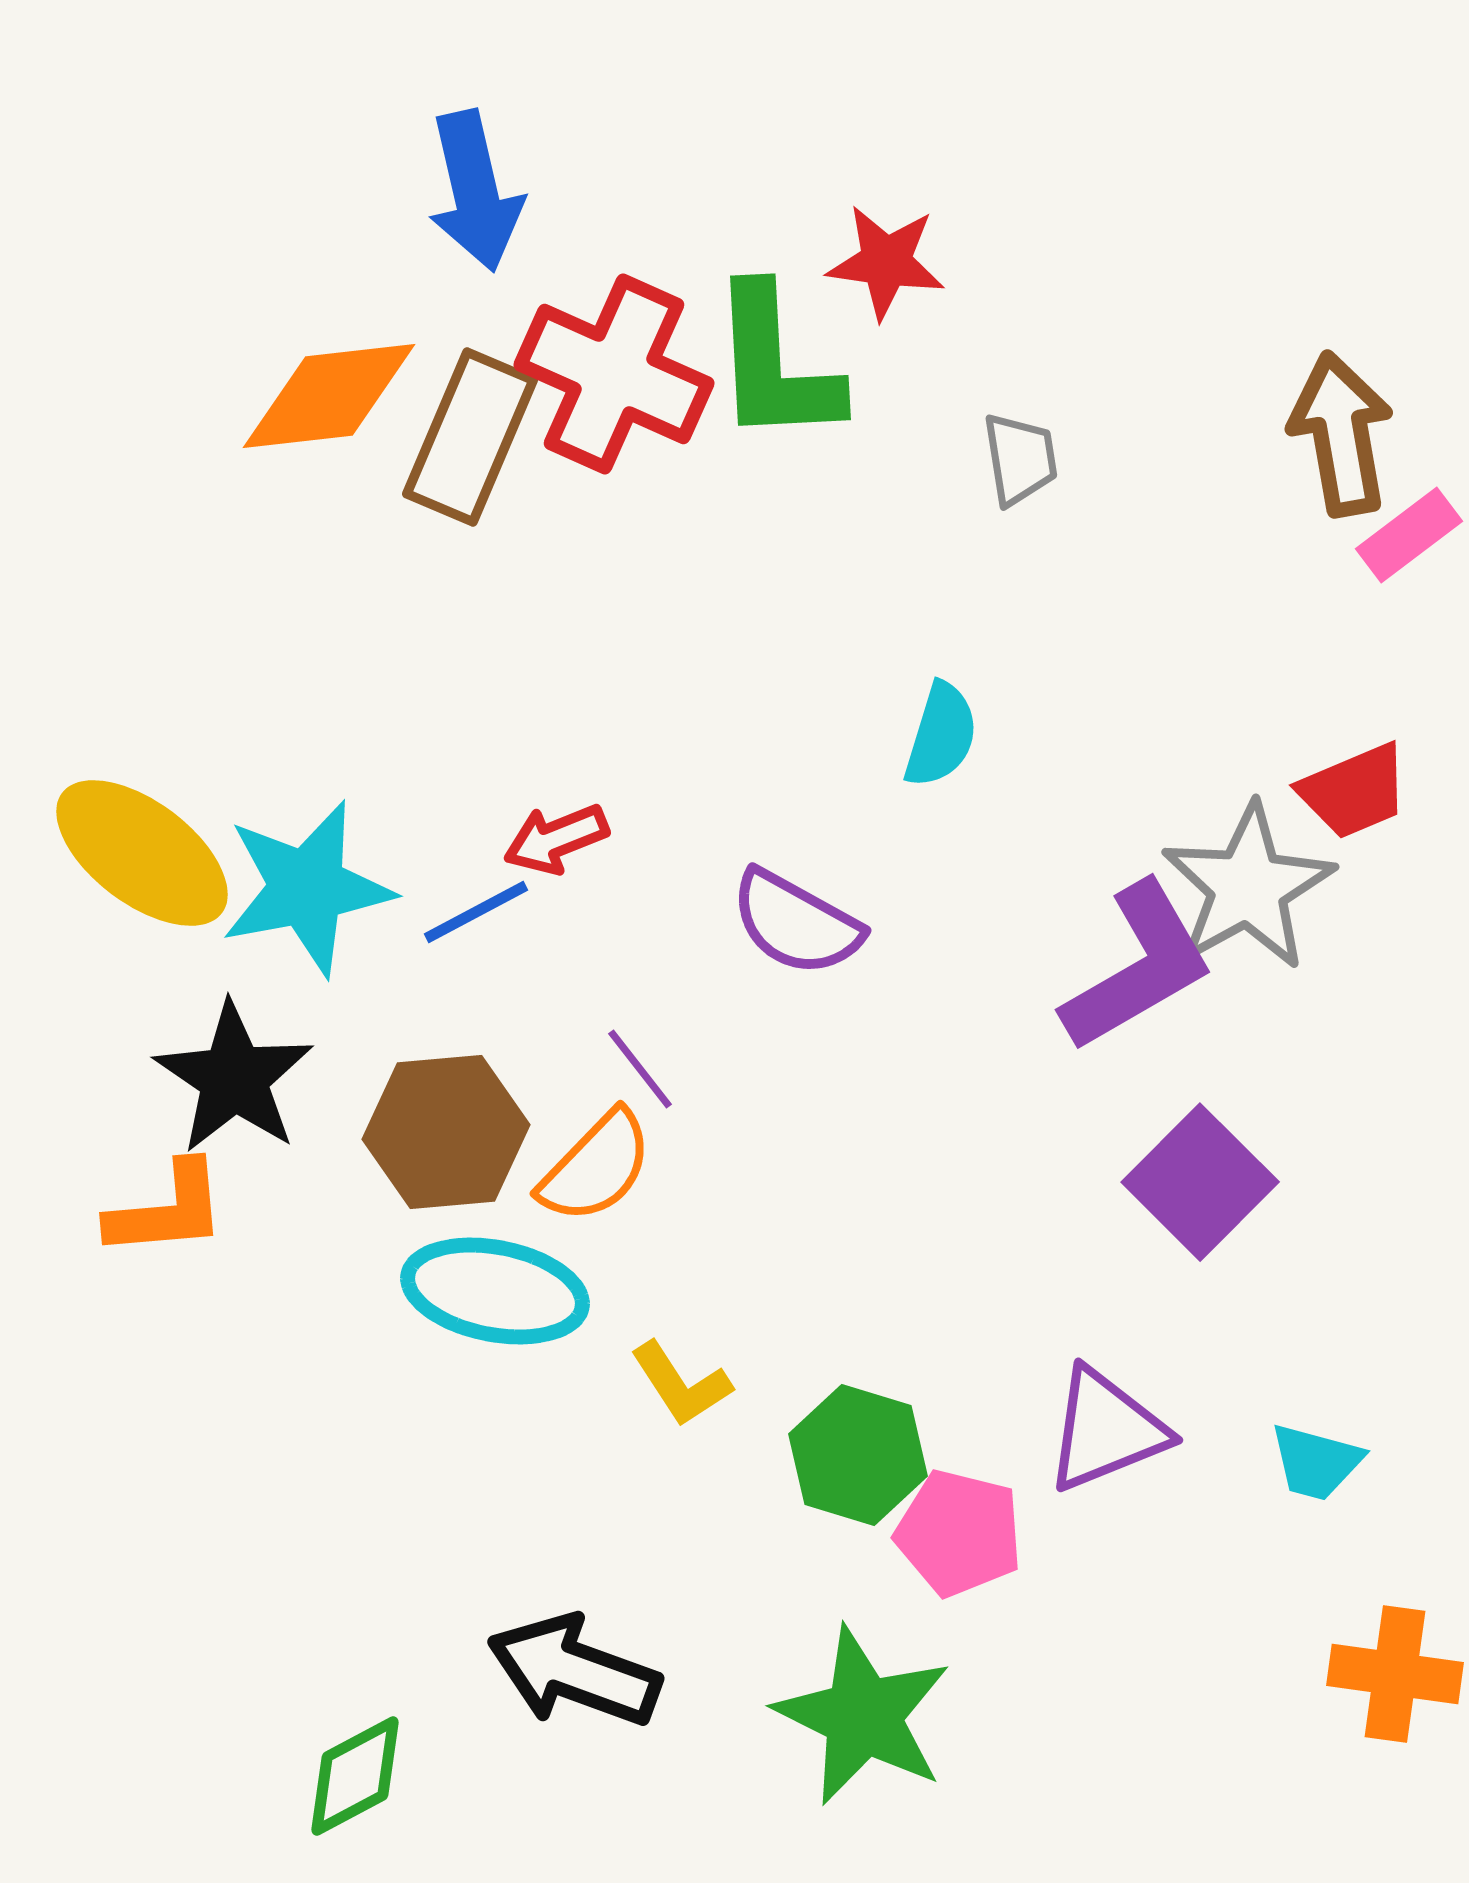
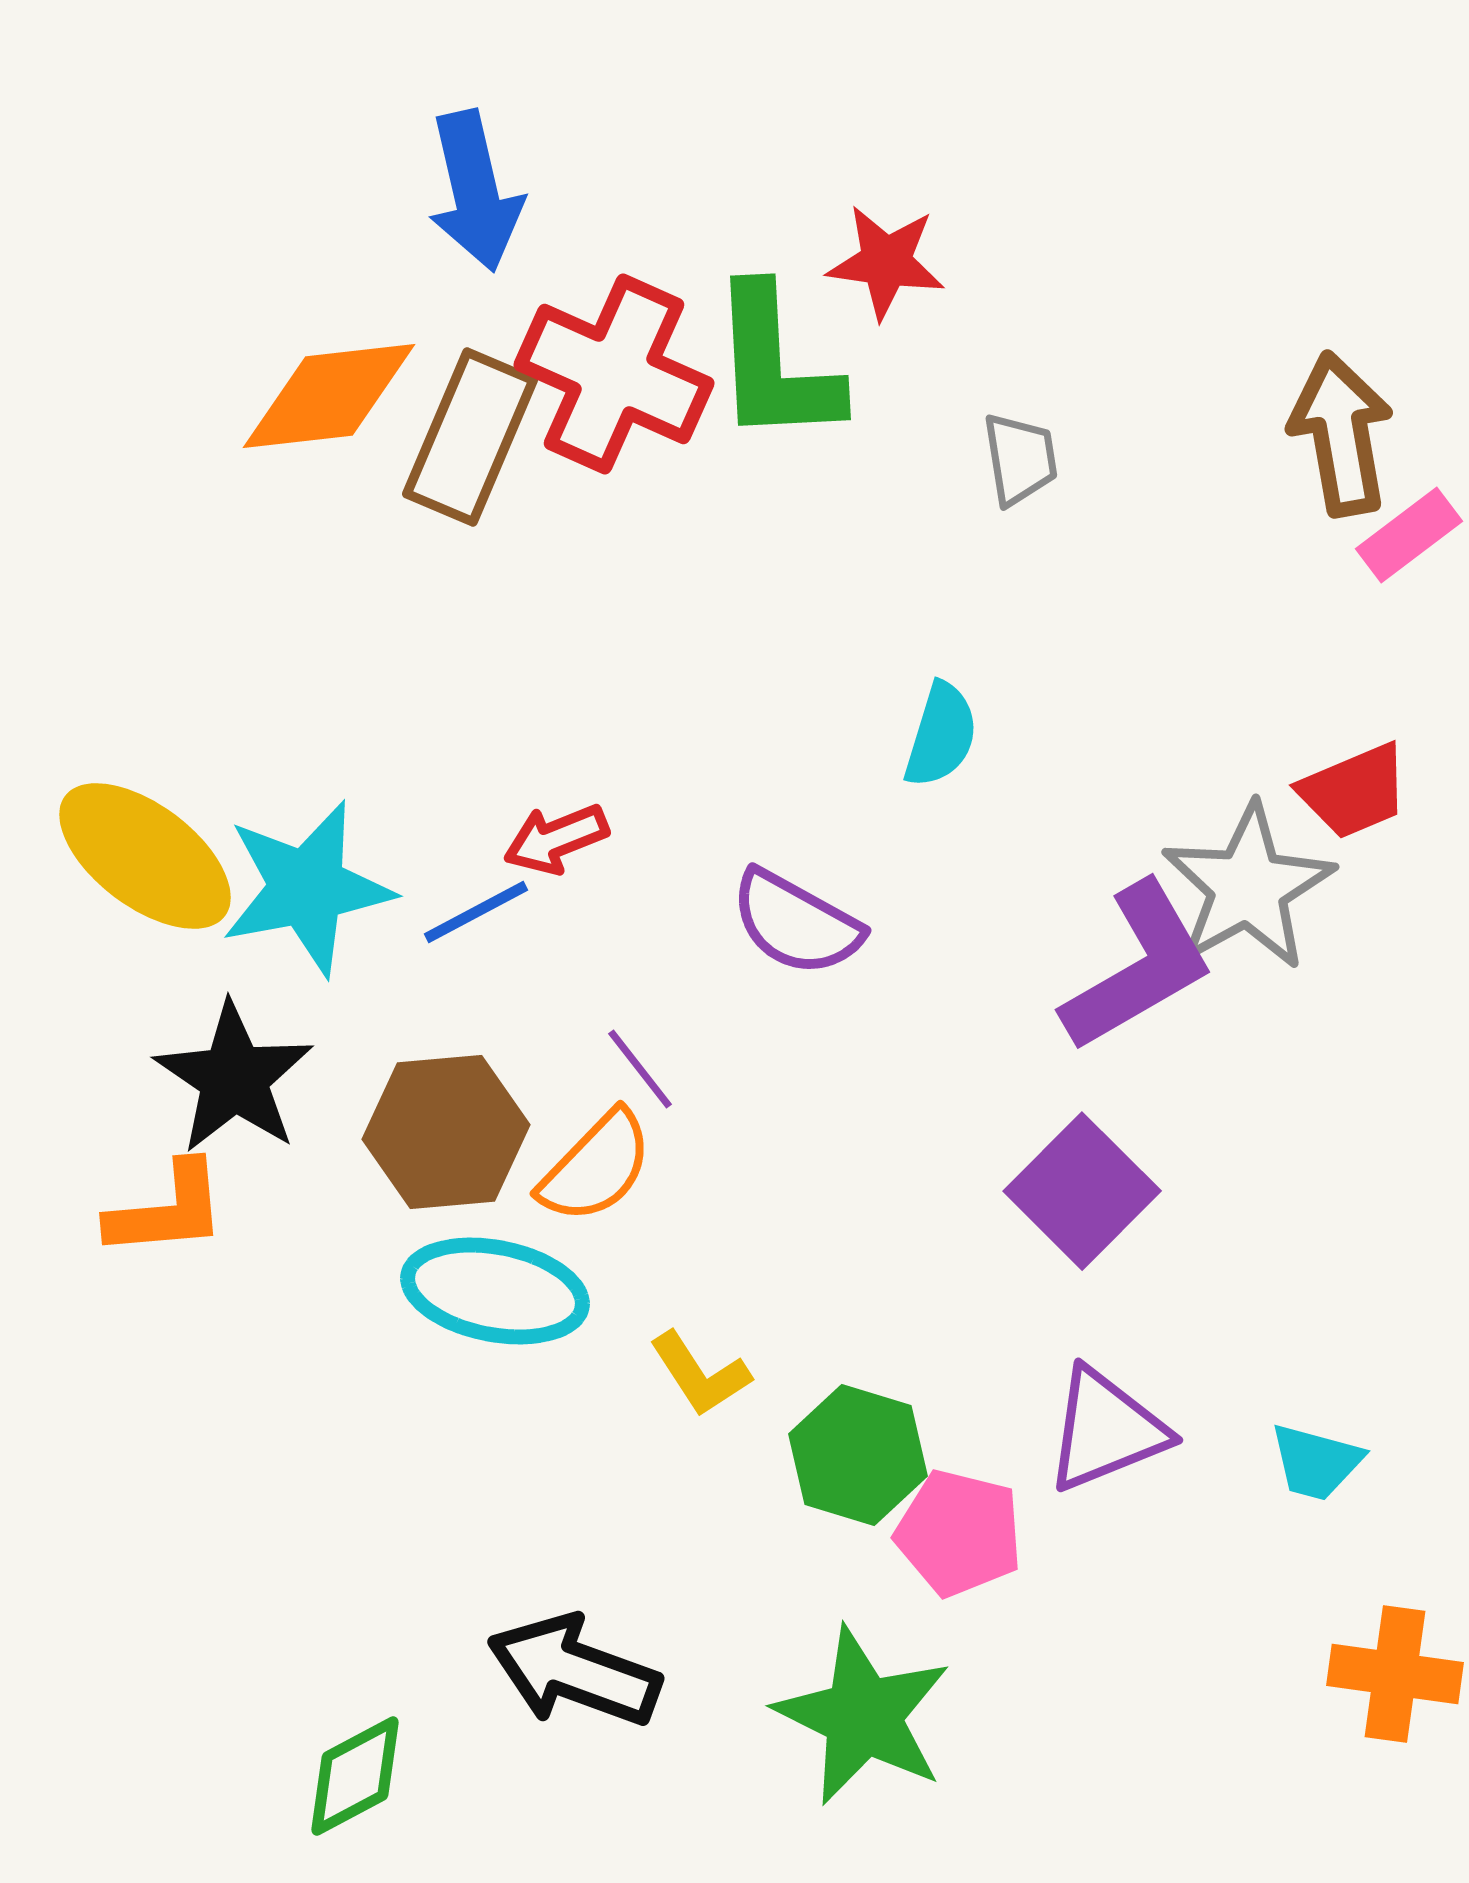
yellow ellipse: moved 3 px right, 3 px down
purple square: moved 118 px left, 9 px down
yellow L-shape: moved 19 px right, 10 px up
